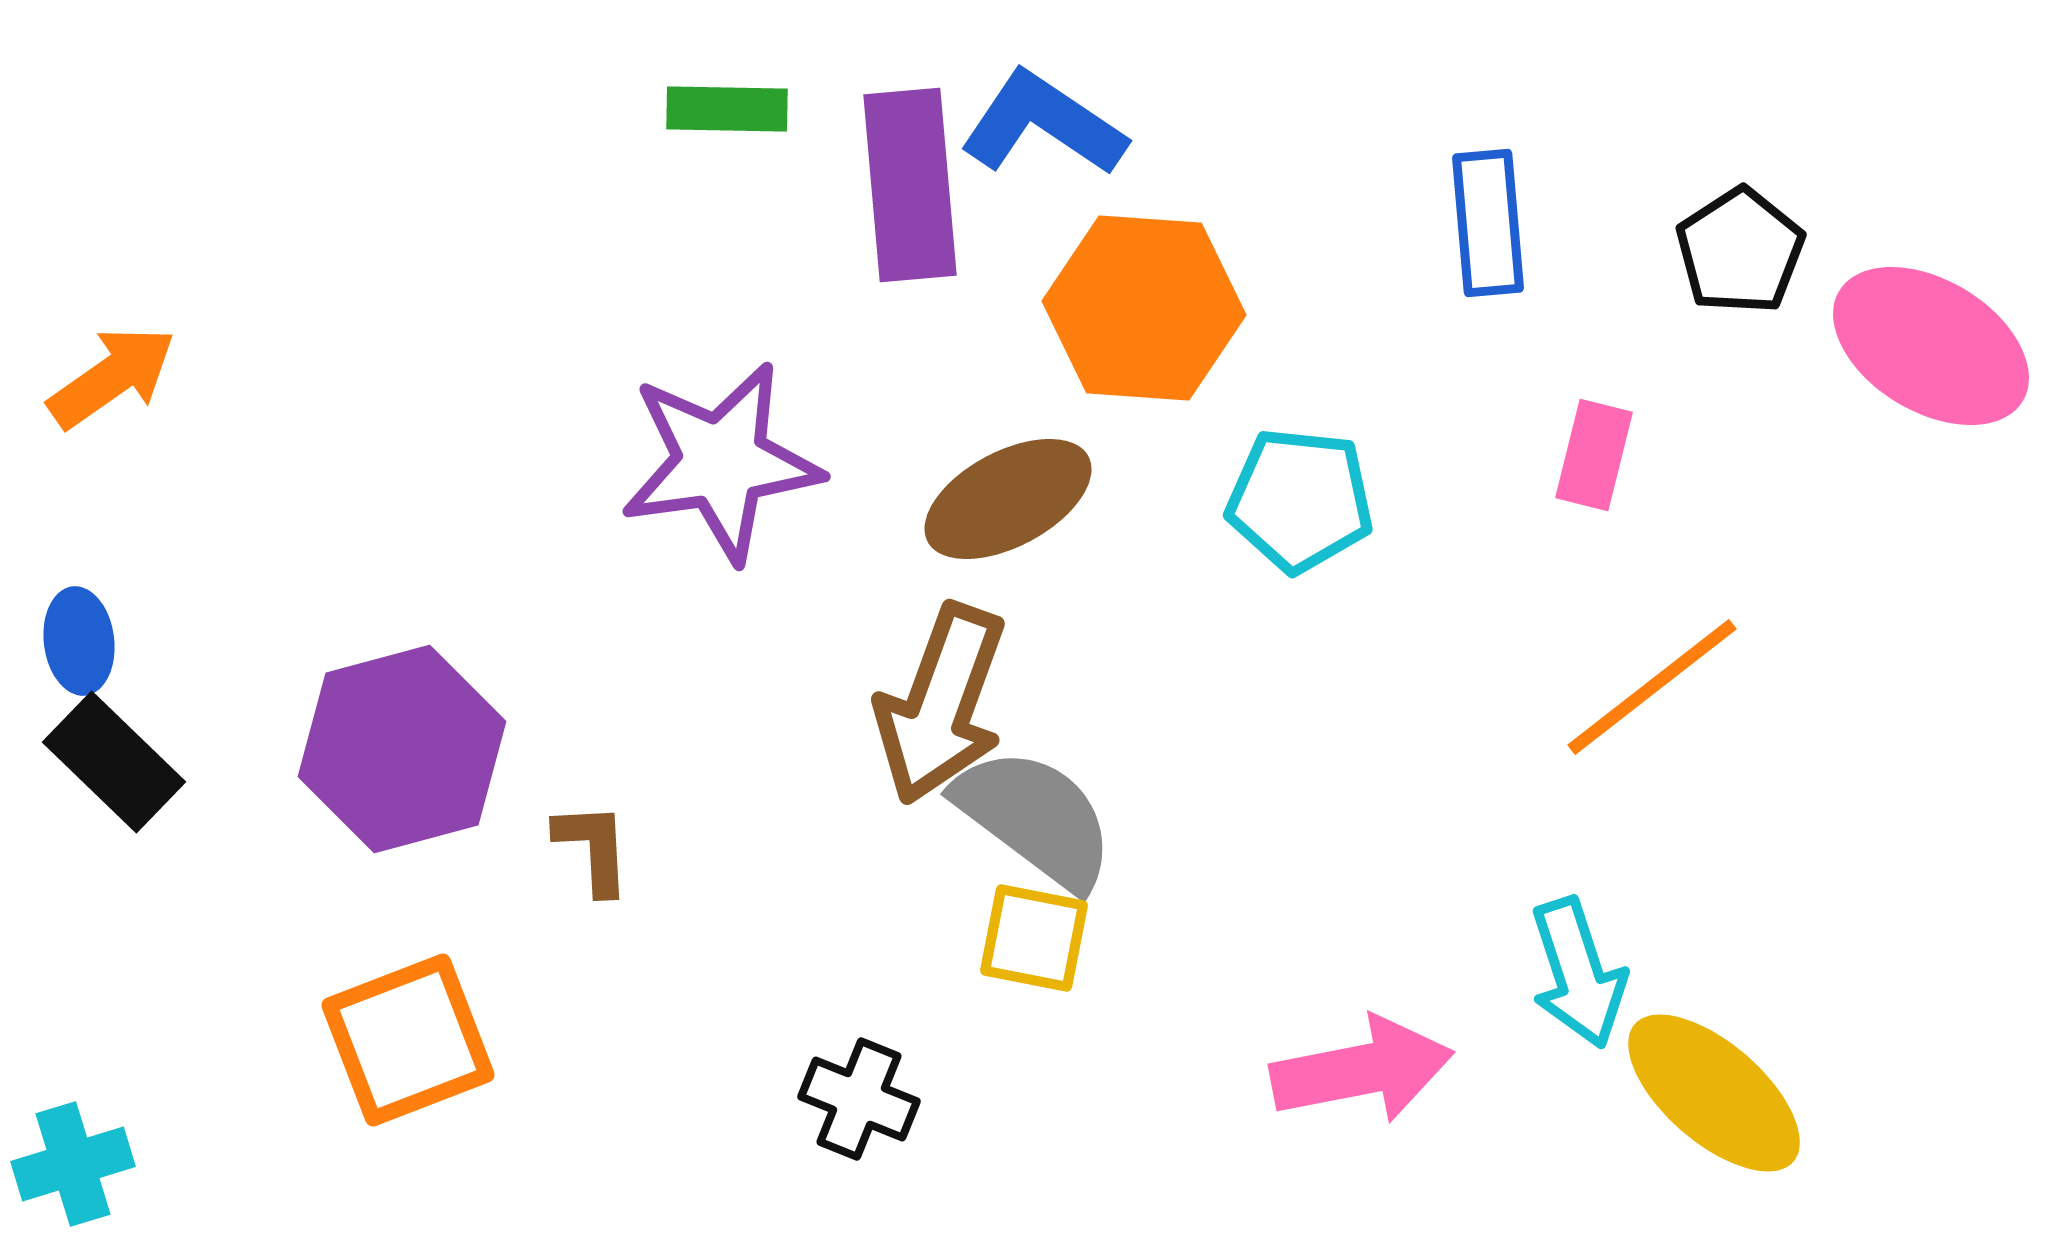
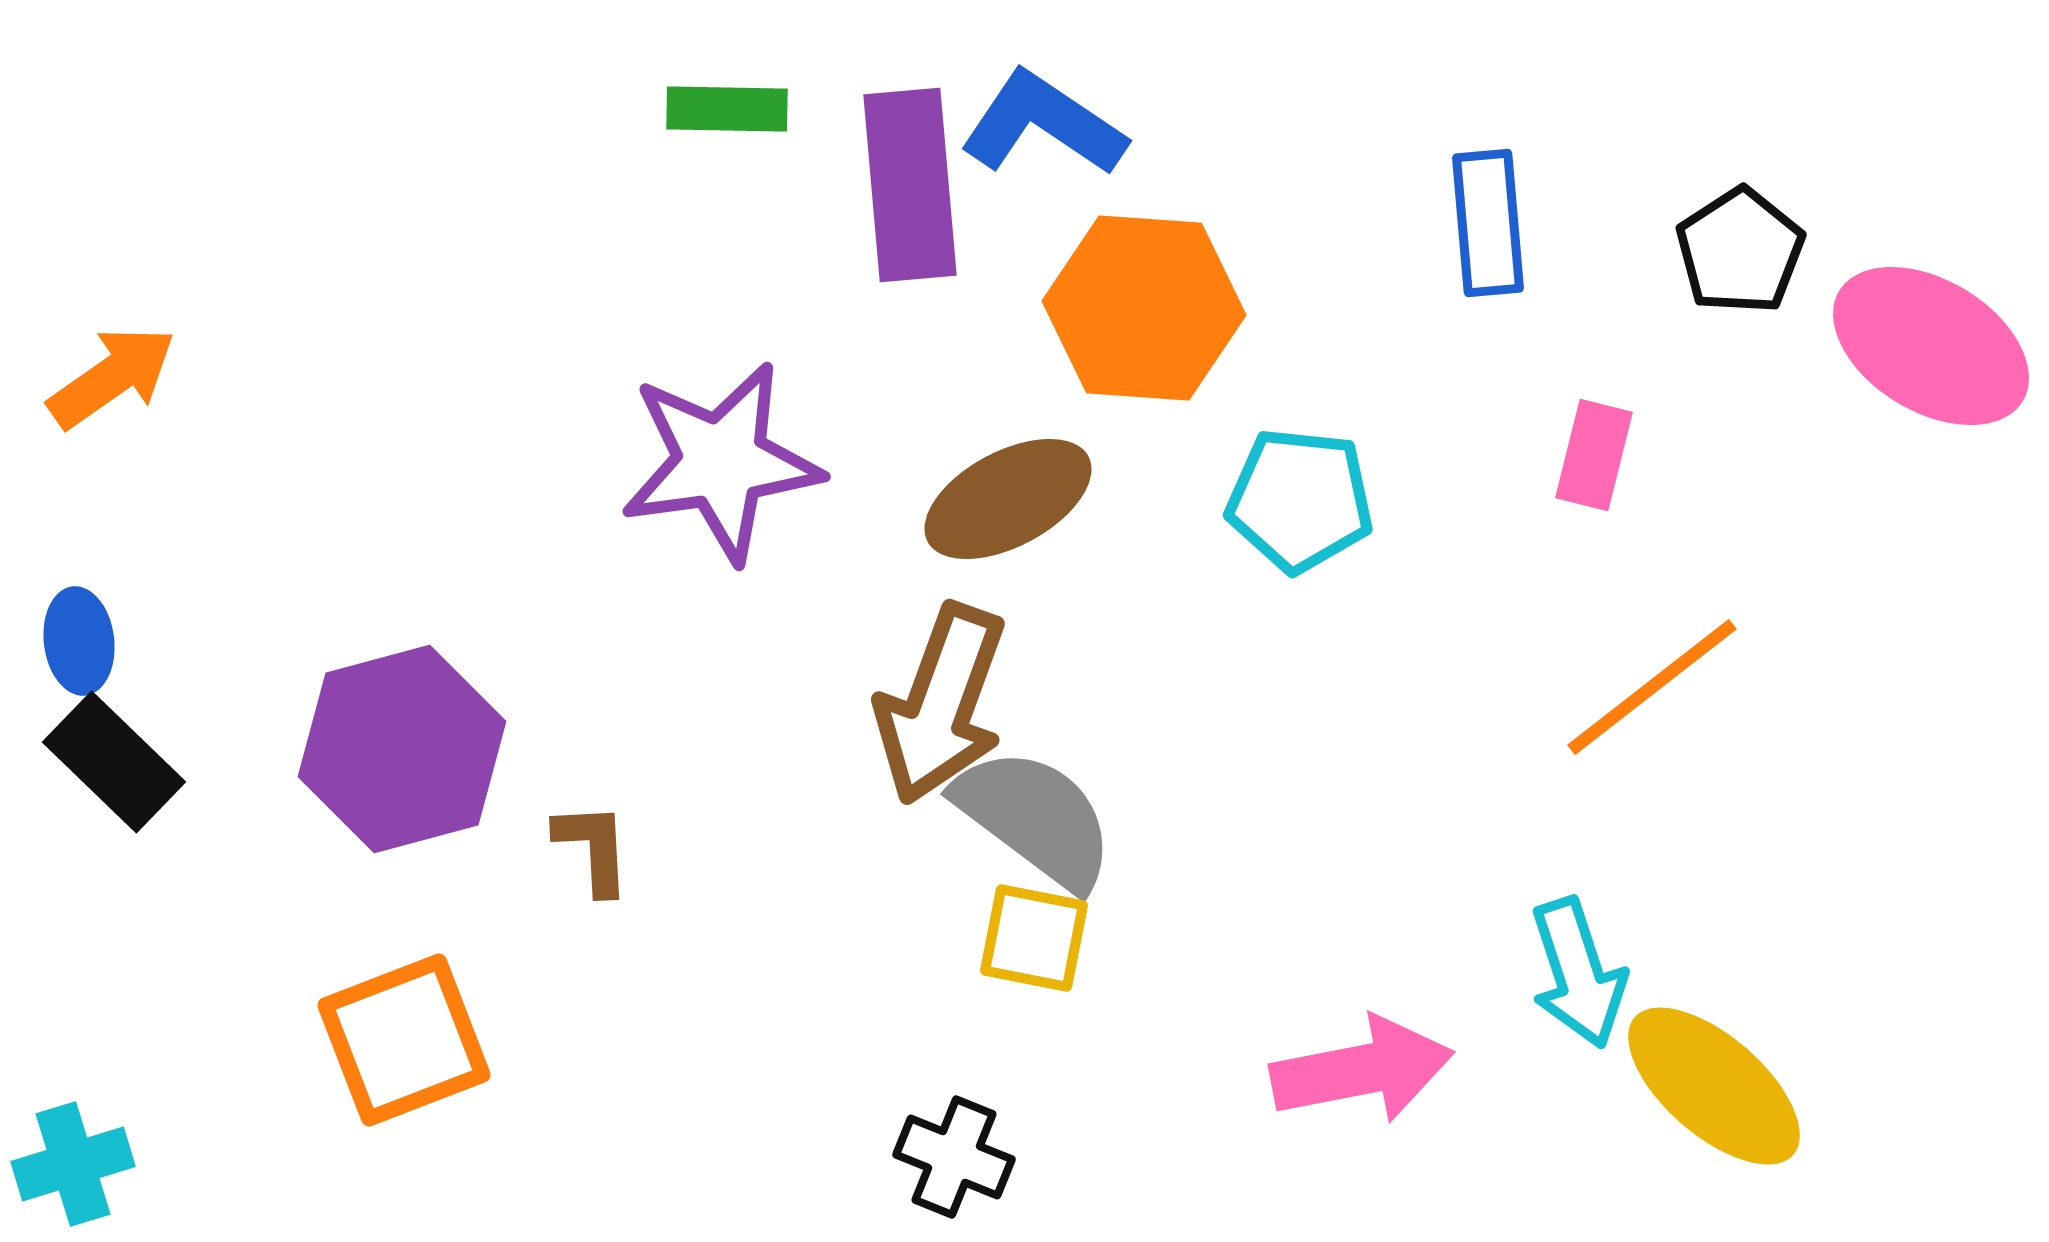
orange square: moved 4 px left
yellow ellipse: moved 7 px up
black cross: moved 95 px right, 58 px down
